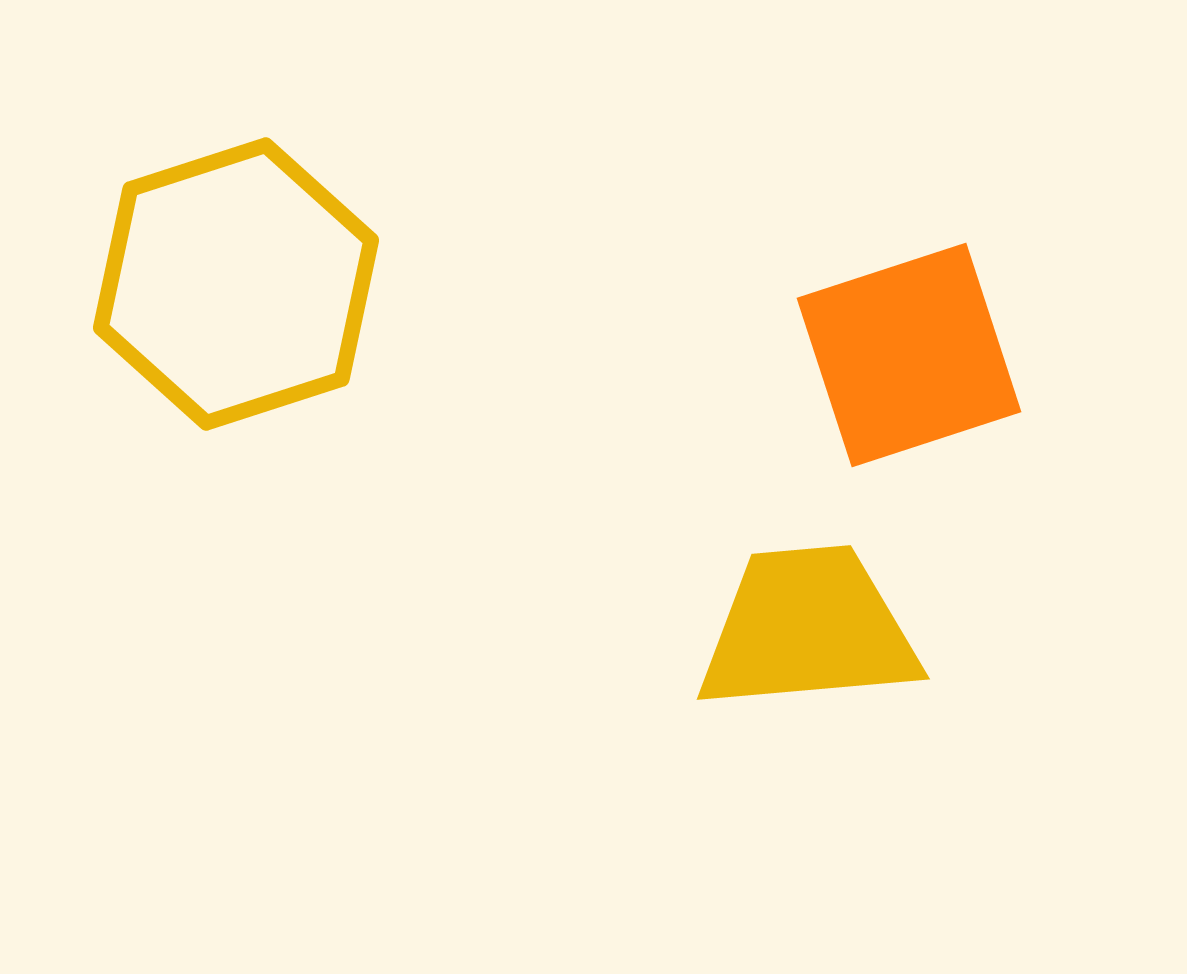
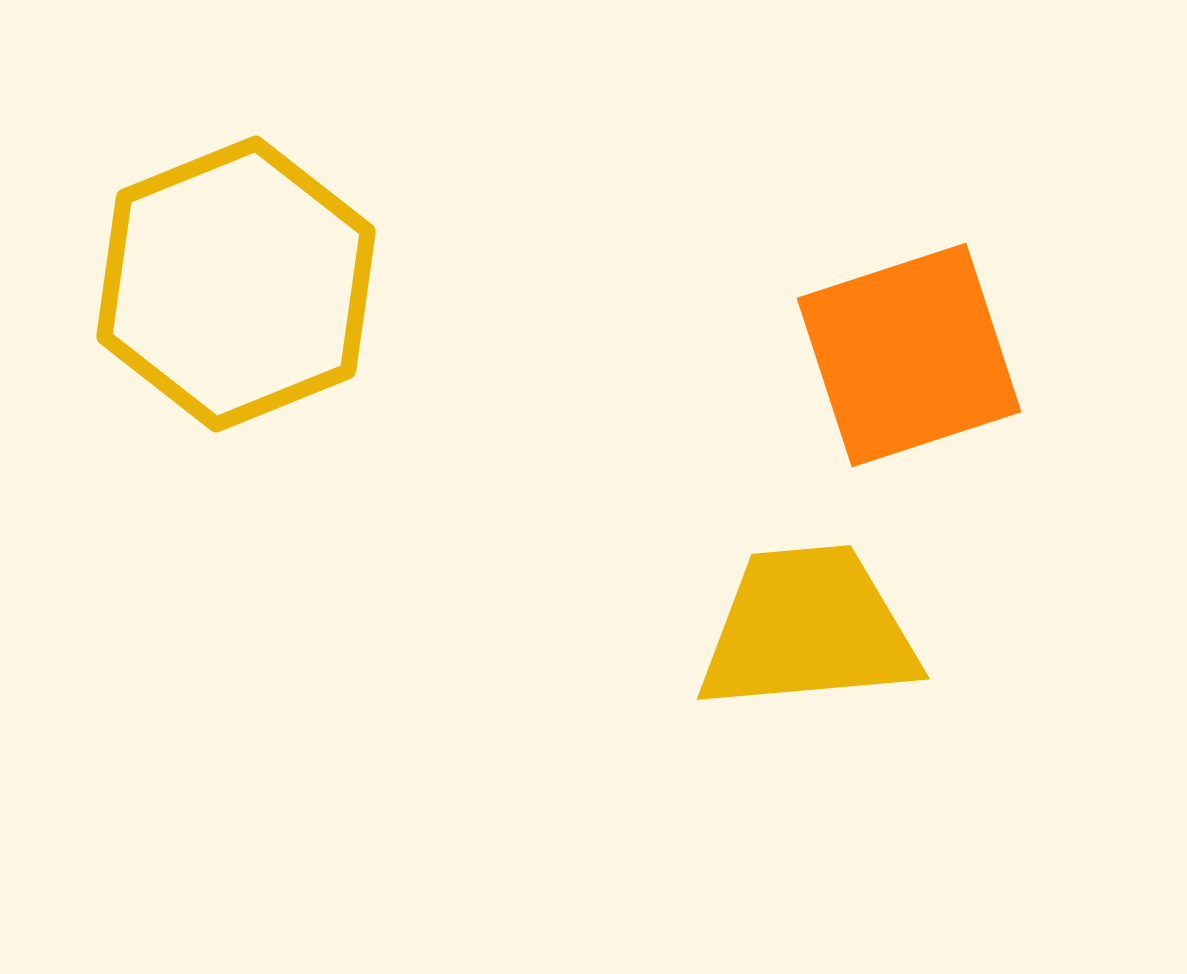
yellow hexagon: rotated 4 degrees counterclockwise
